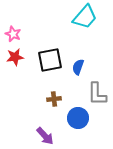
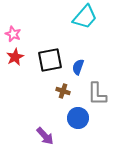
red star: rotated 18 degrees counterclockwise
brown cross: moved 9 px right, 8 px up; rotated 24 degrees clockwise
